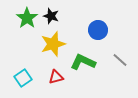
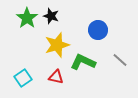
yellow star: moved 4 px right, 1 px down
red triangle: rotated 28 degrees clockwise
